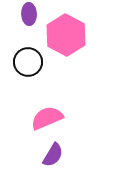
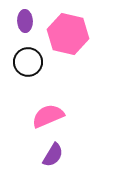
purple ellipse: moved 4 px left, 7 px down
pink hexagon: moved 2 px right, 1 px up; rotated 15 degrees counterclockwise
pink semicircle: moved 1 px right, 2 px up
